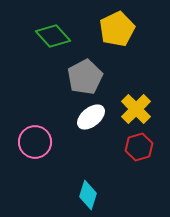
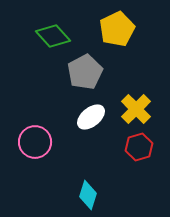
gray pentagon: moved 5 px up
